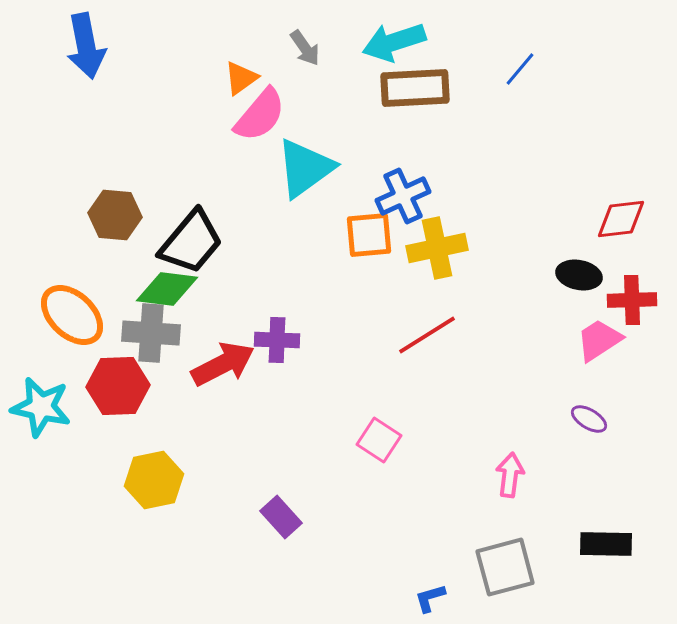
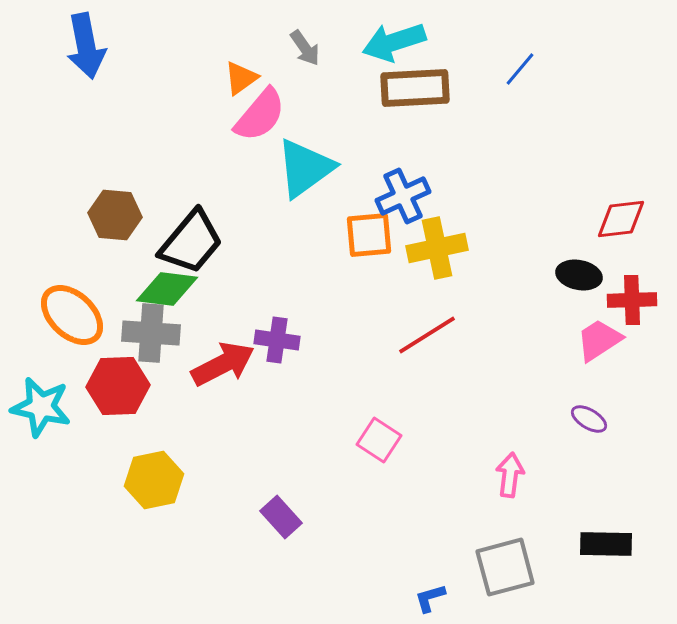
purple cross: rotated 6 degrees clockwise
